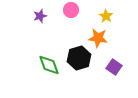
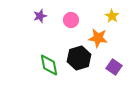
pink circle: moved 10 px down
yellow star: moved 6 px right
green diamond: rotated 10 degrees clockwise
